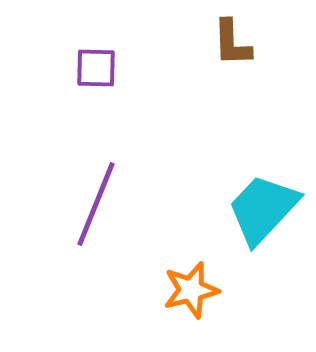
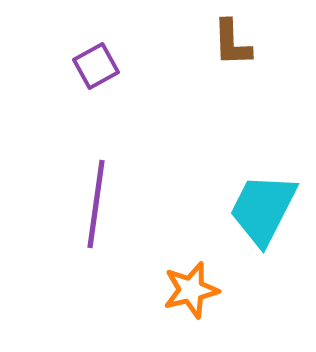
purple square: moved 2 px up; rotated 30 degrees counterclockwise
purple line: rotated 14 degrees counterclockwise
cyan trapezoid: rotated 16 degrees counterclockwise
